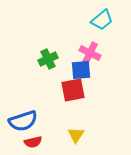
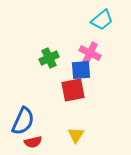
green cross: moved 1 px right, 1 px up
blue semicircle: rotated 48 degrees counterclockwise
